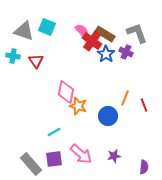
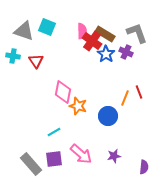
pink semicircle: rotated 42 degrees clockwise
pink diamond: moved 3 px left
red line: moved 5 px left, 13 px up
